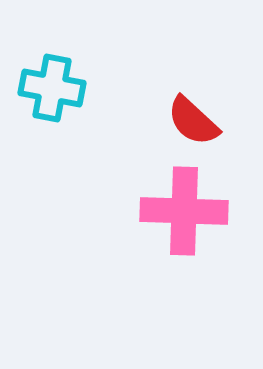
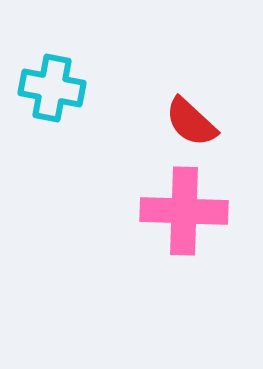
red semicircle: moved 2 px left, 1 px down
